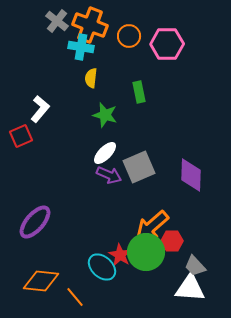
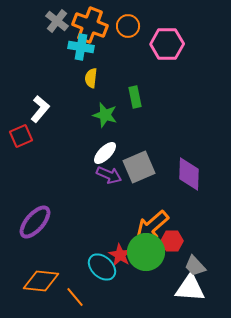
orange circle: moved 1 px left, 10 px up
green rectangle: moved 4 px left, 5 px down
purple diamond: moved 2 px left, 1 px up
